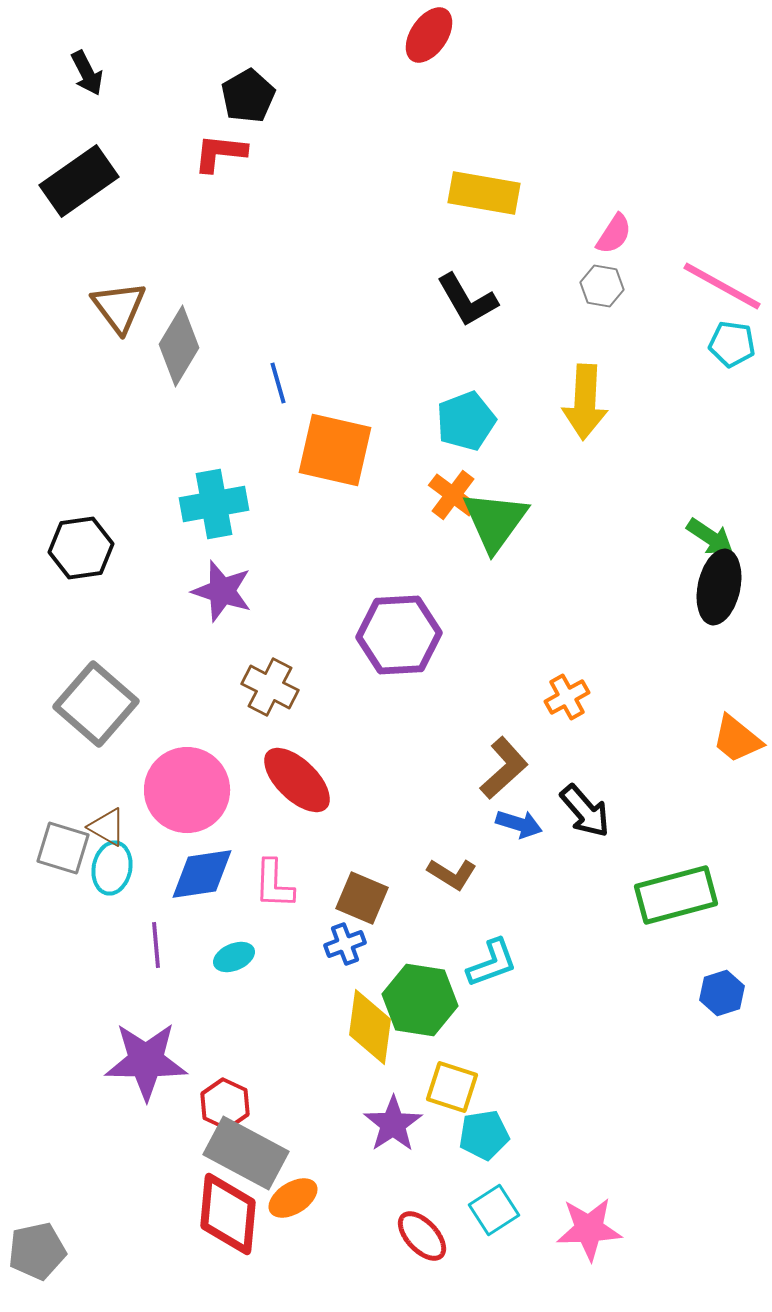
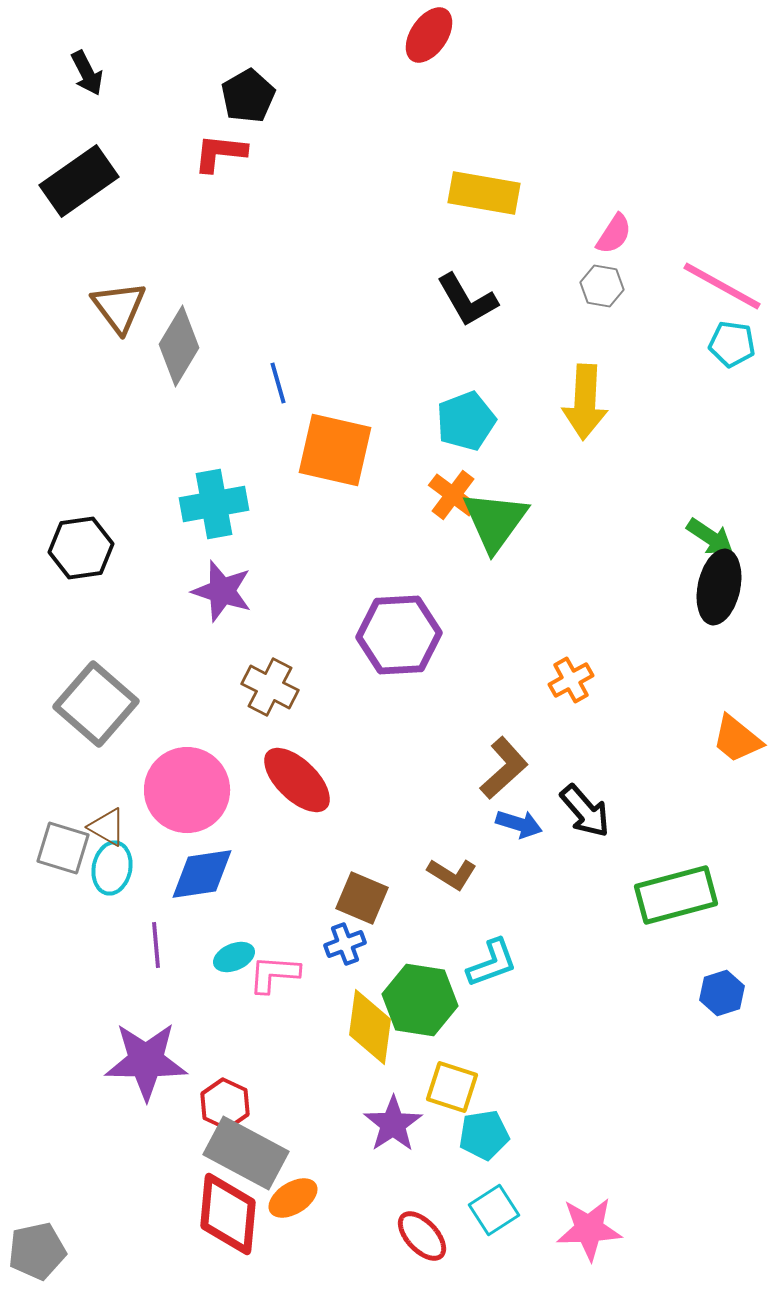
orange cross at (567, 697): moved 4 px right, 17 px up
pink L-shape at (274, 884): moved 90 px down; rotated 92 degrees clockwise
